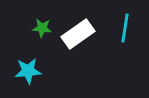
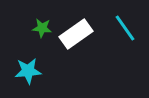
cyan line: rotated 44 degrees counterclockwise
white rectangle: moved 2 px left
